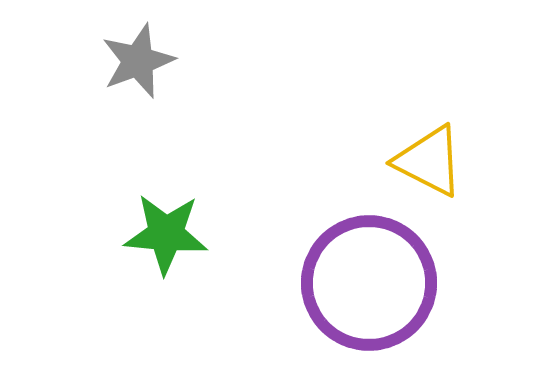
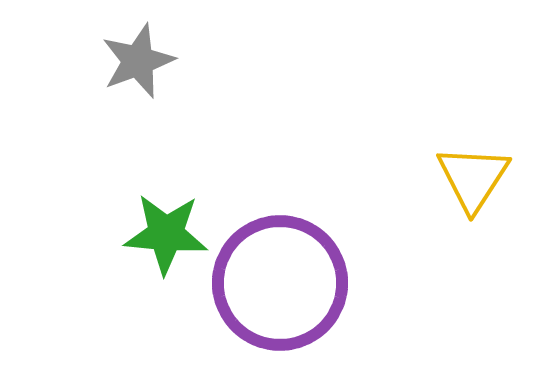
yellow triangle: moved 44 px right, 17 px down; rotated 36 degrees clockwise
purple circle: moved 89 px left
